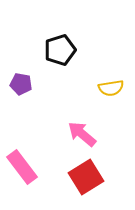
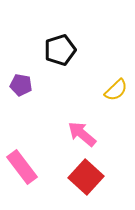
purple pentagon: moved 1 px down
yellow semicircle: moved 5 px right, 2 px down; rotated 35 degrees counterclockwise
red square: rotated 16 degrees counterclockwise
